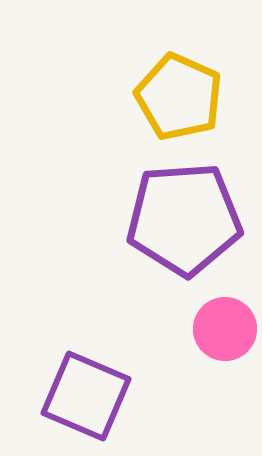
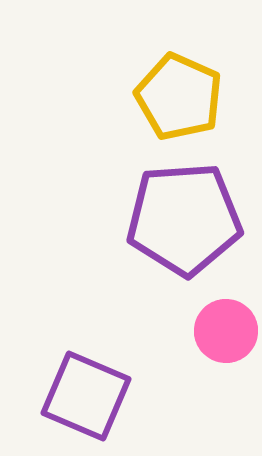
pink circle: moved 1 px right, 2 px down
